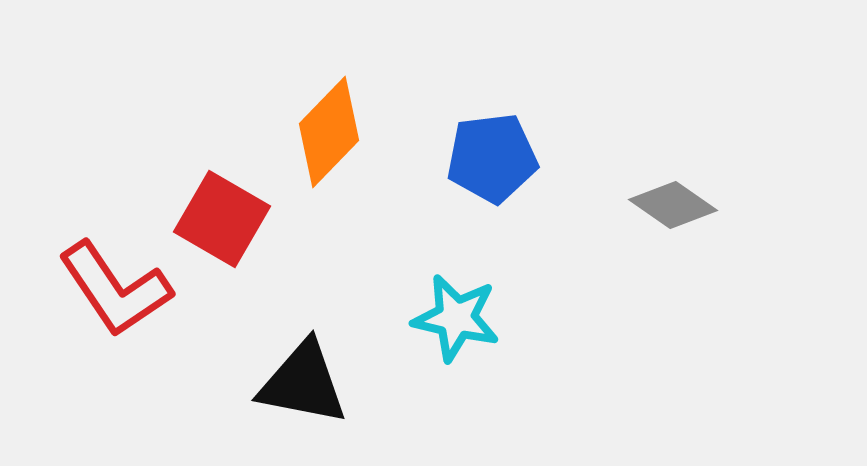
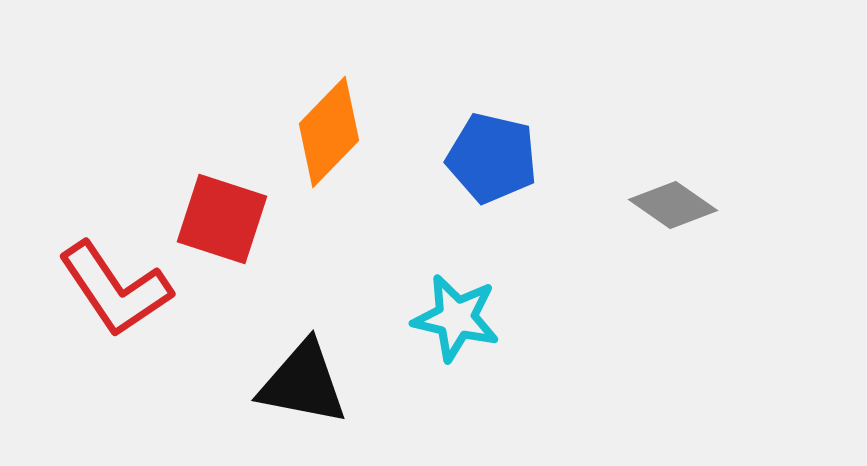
blue pentagon: rotated 20 degrees clockwise
red square: rotated 12 degrees counterclockwise
